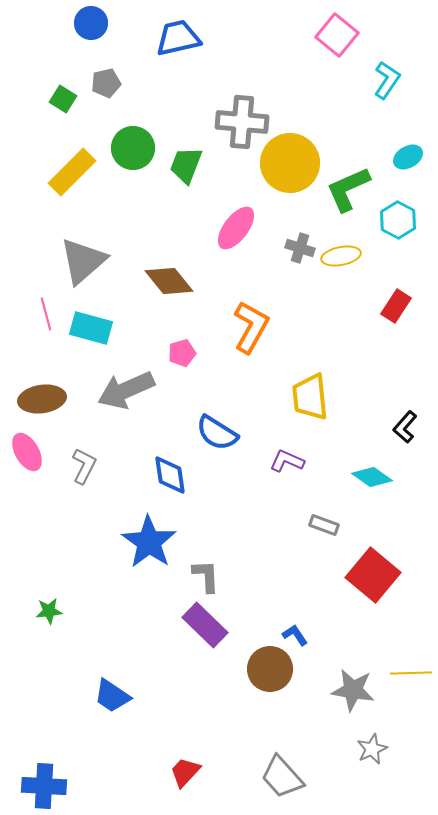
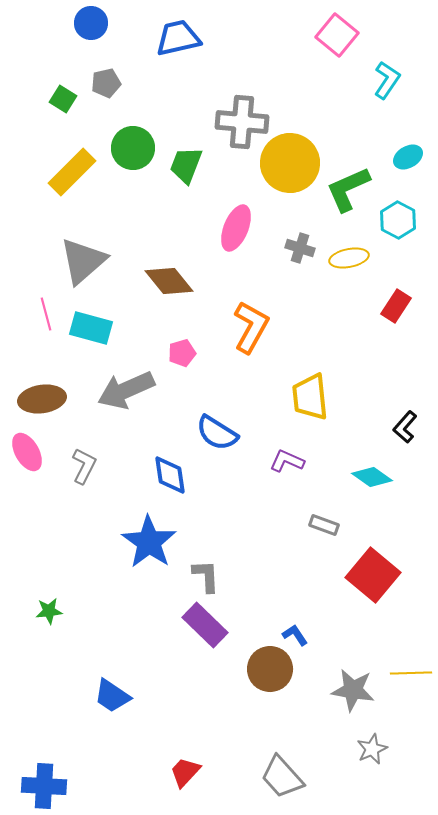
pink ellipse at (236, 228): rotated 15 degrees counterclockwise
yellow ellipse at (341, 256): moved 8 px right, 2 px down
